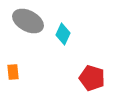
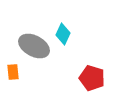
gray ellipse: moved 6 px right, 25 px down
